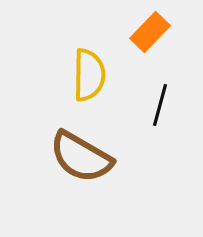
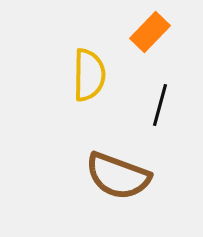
brown semicircle: moved 37 px right, 19 px down; rotated 10 degrees counterclockwise
